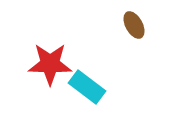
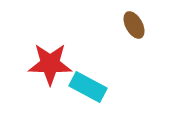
cyan rectangle: moved 1 px right; rotated 9 degrees counterclockwise
